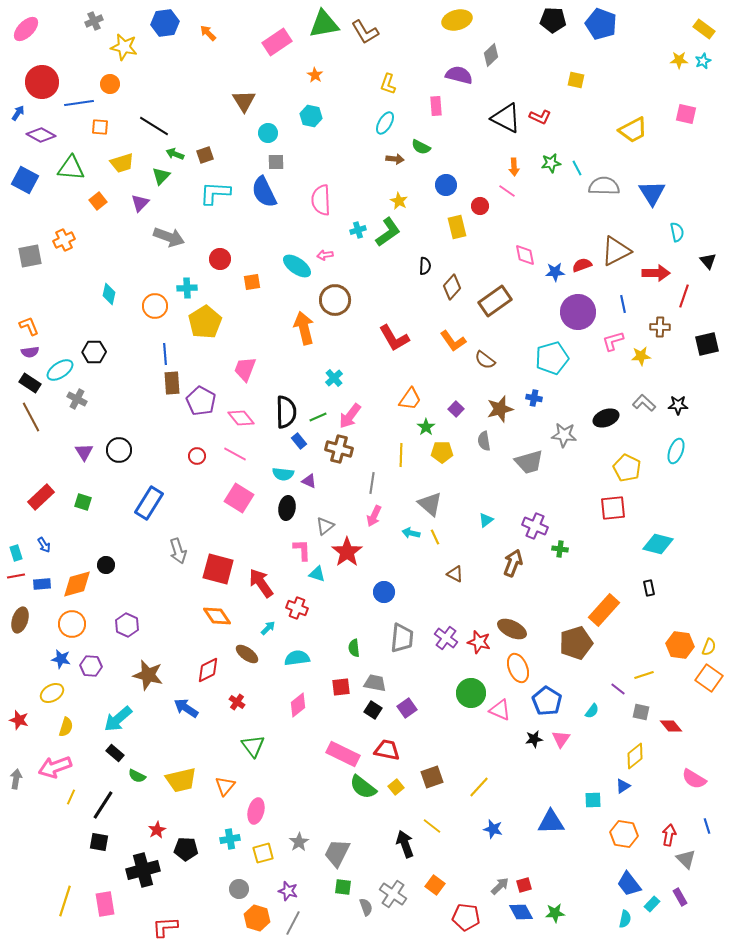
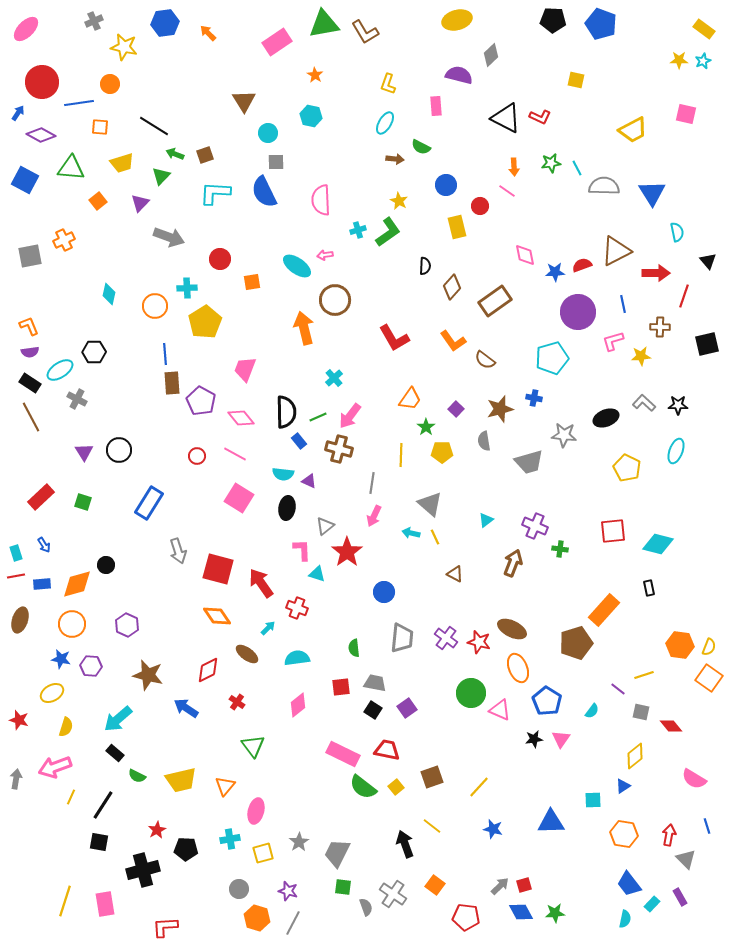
red square at (613, 508): moved 23 px down
